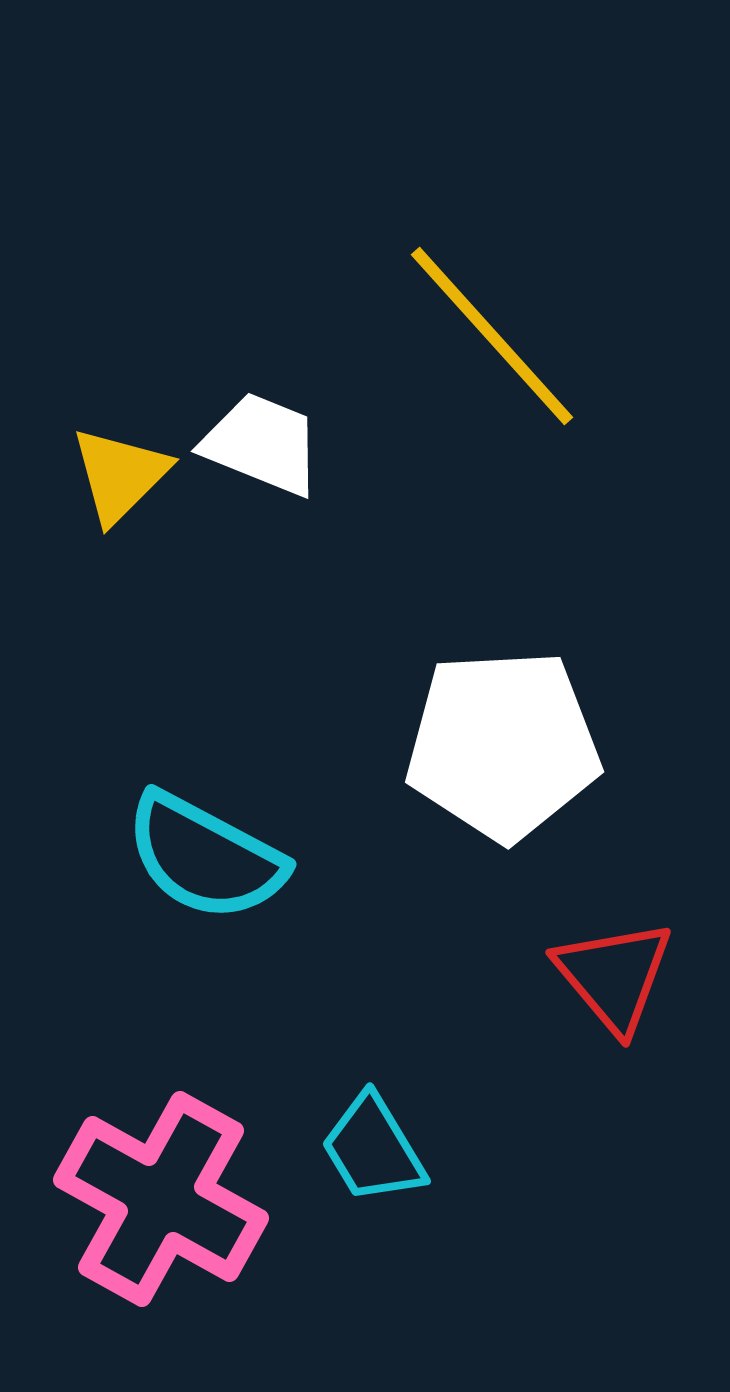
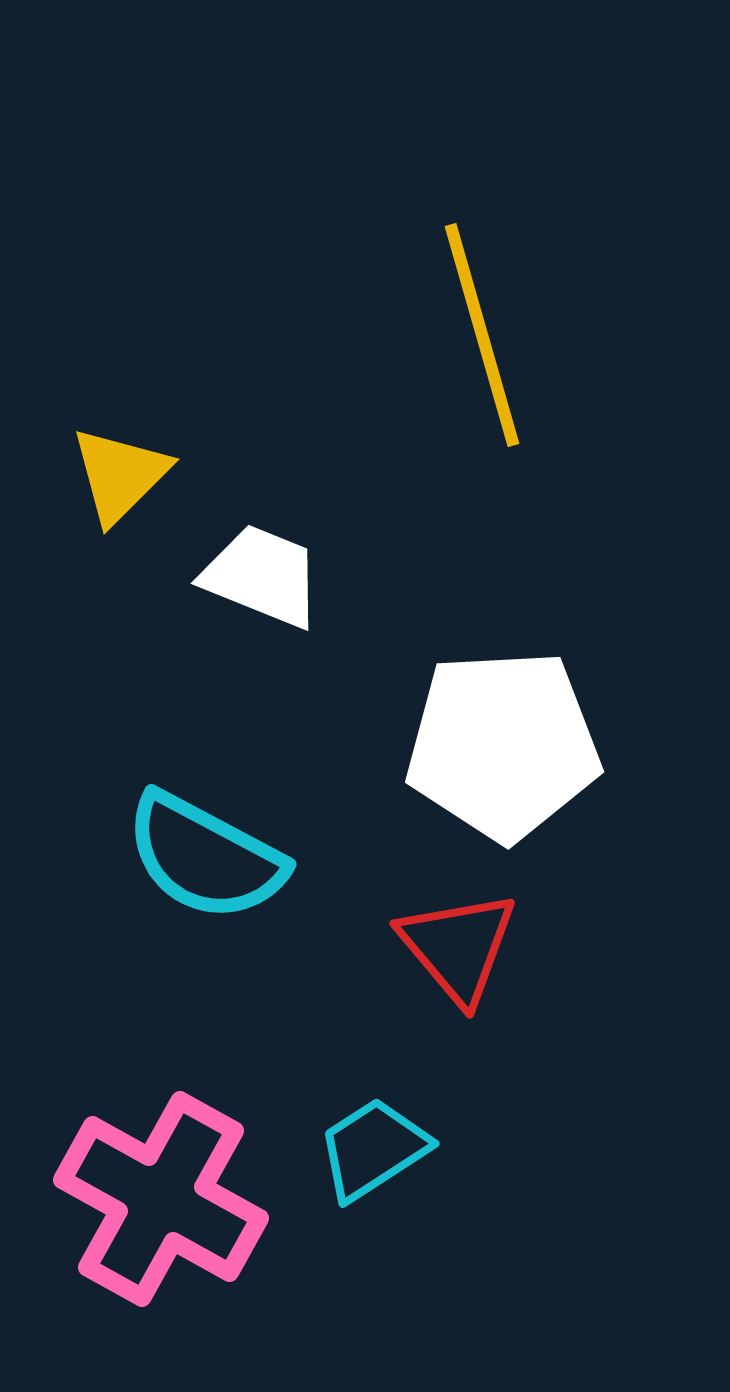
yellow line: moved 10 px left, 1 px up; rotated 26 degrees clockwise
white trapezoid: moved 132 px down
red triangle: moved 156 px left, 29 px up
cyan trapezoid: rotated 88 degrees clockwise
